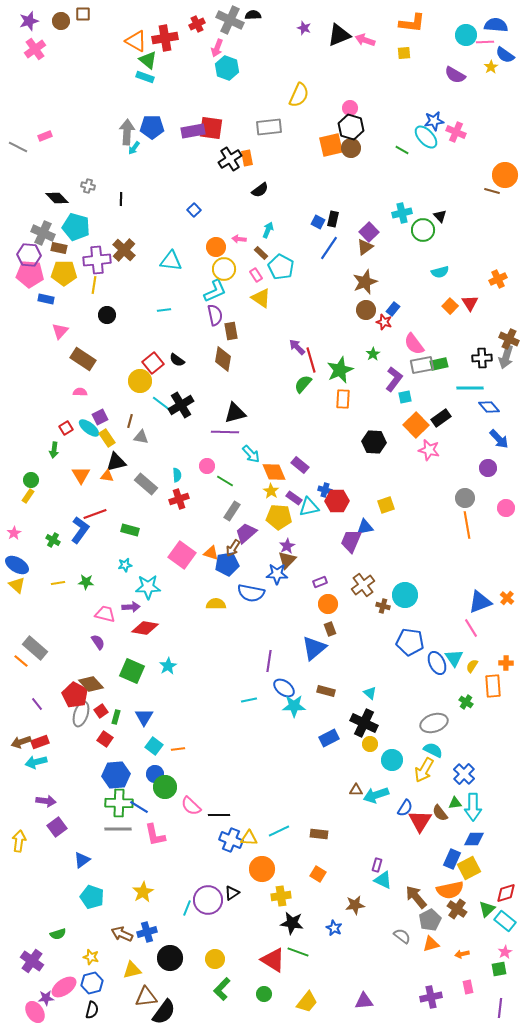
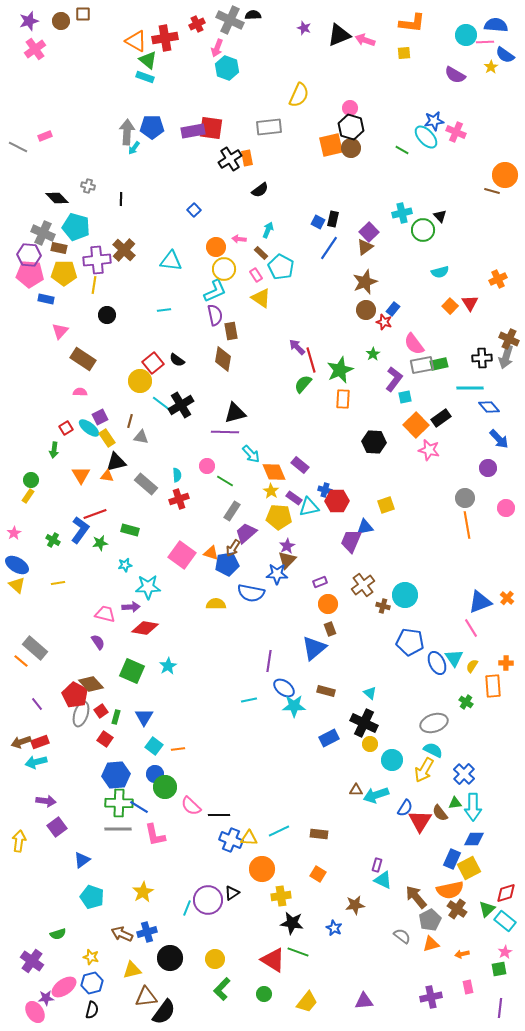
green star at (86, 582): moved 14 px right, 39 px up; rotated 14 degrees counterclockwise
